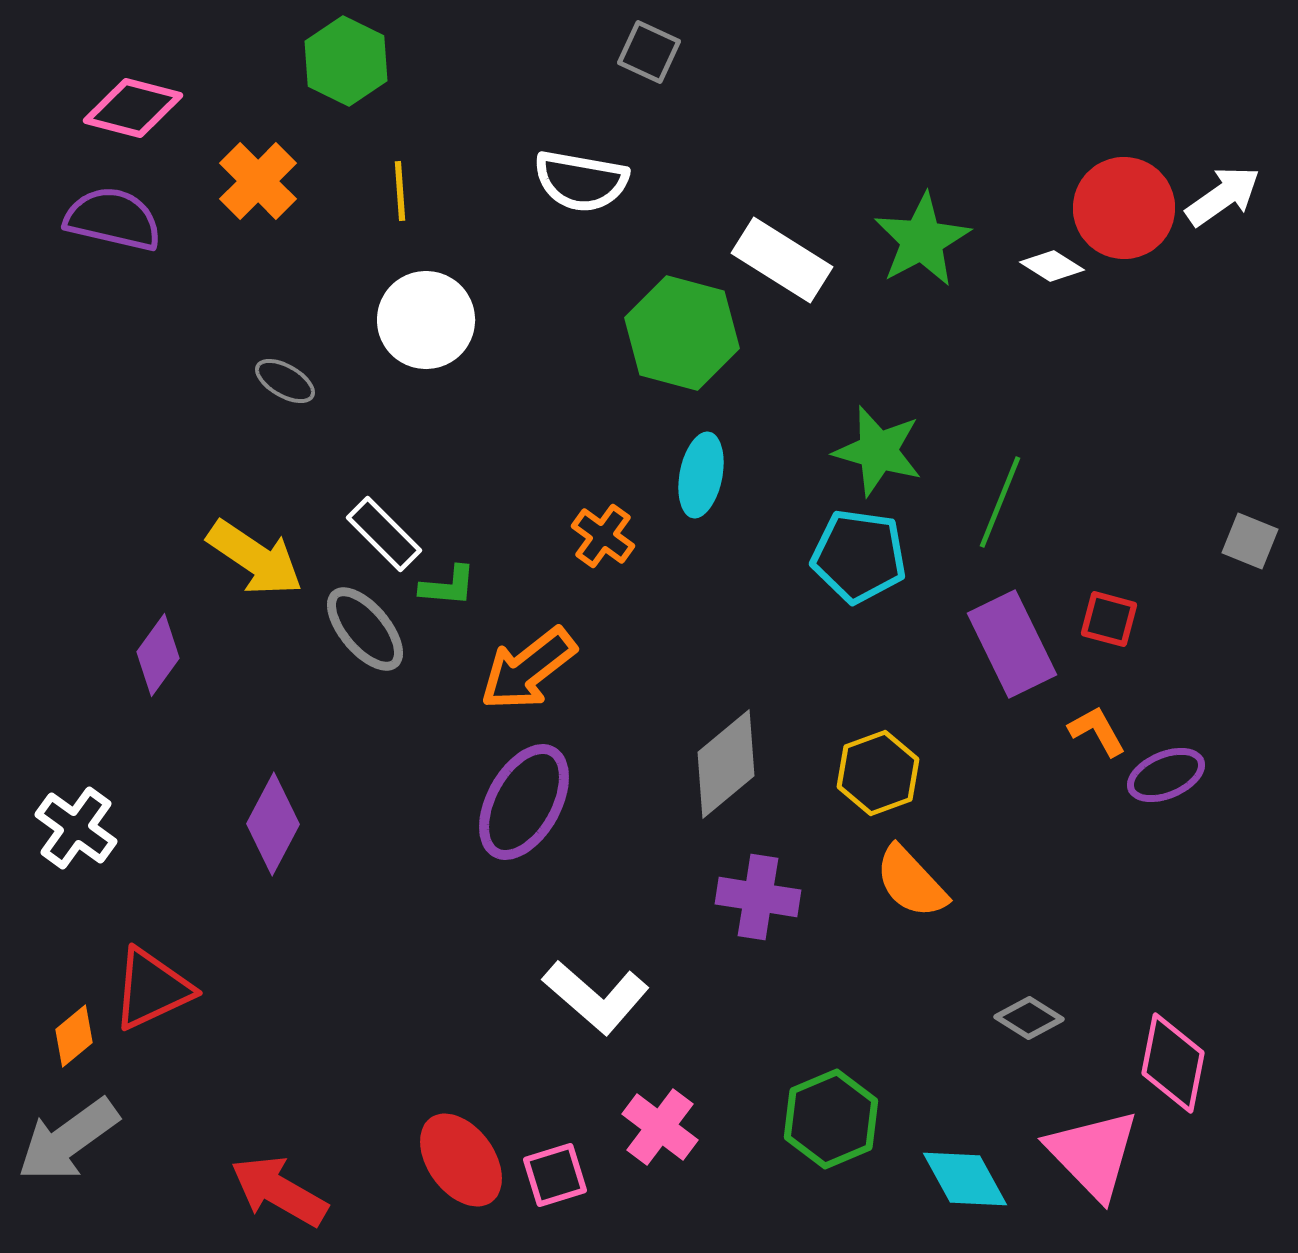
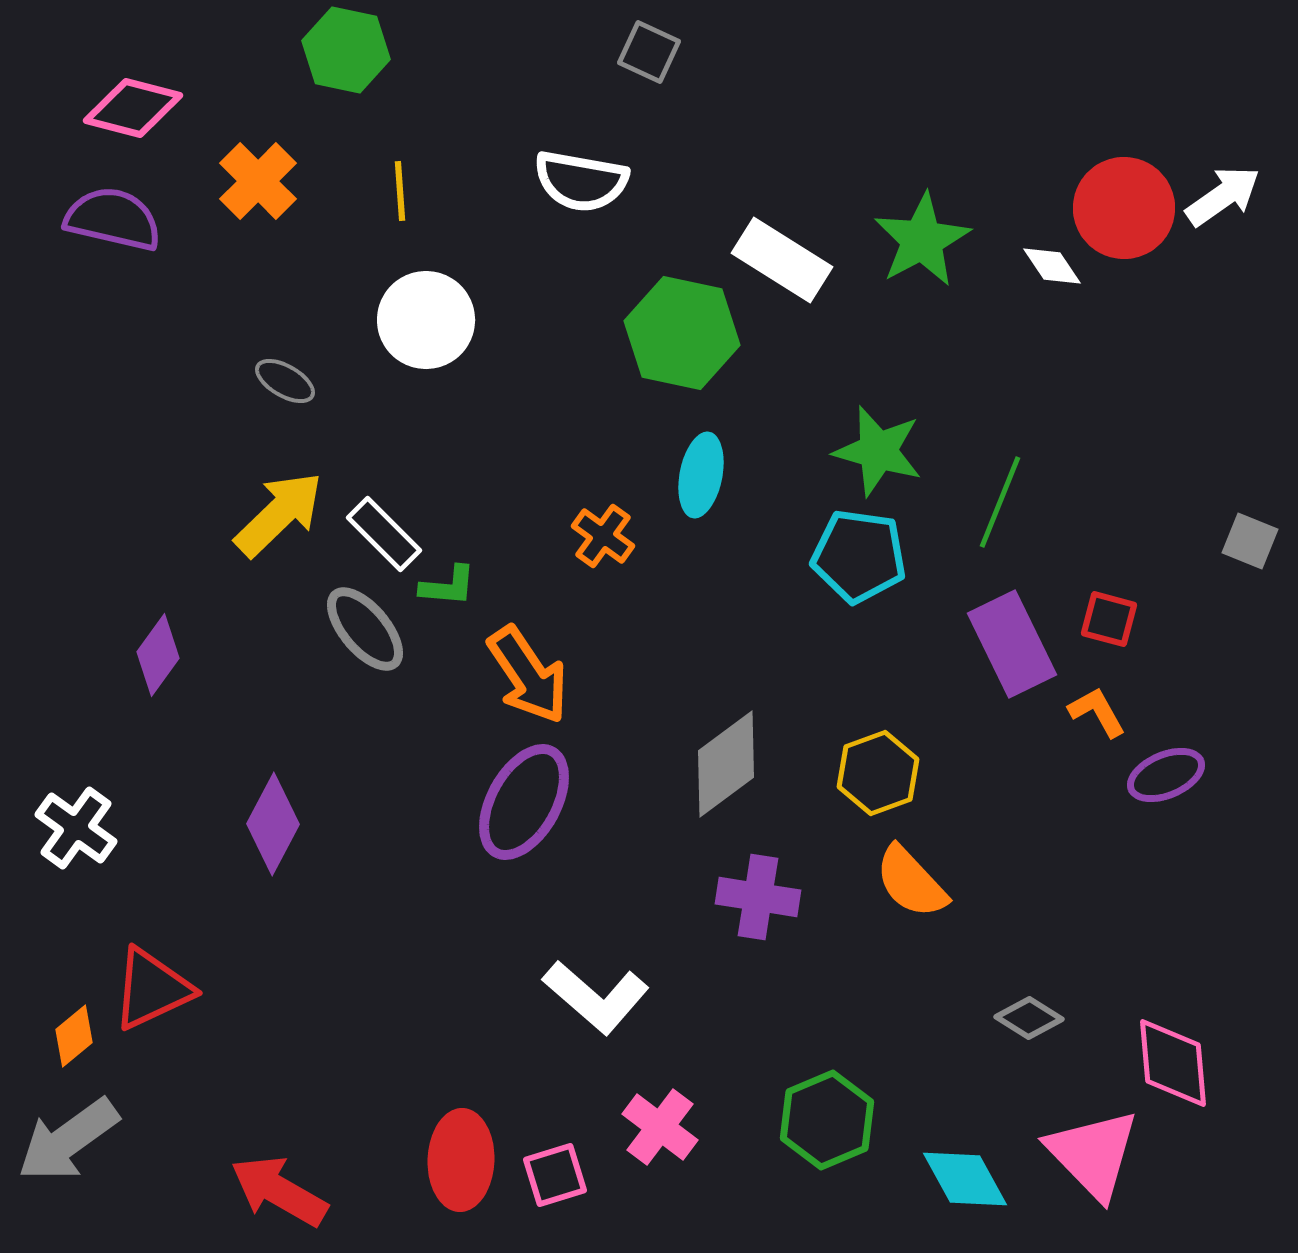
green hexagon at (346, 61): moved 11 px up; rotated 14 degrees counterclockwise
white diamond at (1052, 266): rotated 24 degrees clockwise
green hexagon at (682, 333): rotated 3 degrees counterclockwise
yellow arrow at (255, 558): moved 24 px right, 44 px up; rotated 78 degrees counterclockwise
orange arrow at (528, 669): moved 6 px down; rotated 86 degrees counterclockwise
orange L-shape at (1097, 731): moved 19 px up
gray diamond at (726, 764): rotated 3 degrees clockwise
pink diamond at (1173, 1063): rotated 16 degrees counterclockwise
green hexagon at (831, 1119): moved 4 px left, 1 px down
red ellipse at (461, 1160): rotated 38 degrees clockwise
